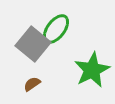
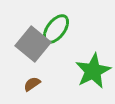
green star: moved 1 px right, 1 px down
